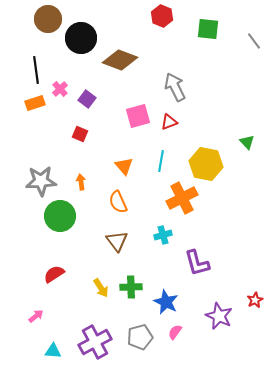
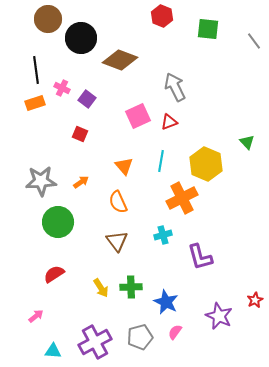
pink cross: moved 2 px right, 1 px up; rotated 21 degrees counterclockwise
pink square: rotated 10 degrees counterclockwise
yellow hexagon: rotated 12 degrees clockwise
orange arrow: rotated 63 degrees clockwise
green circle: moved 2 px left, 6 px down
purple L-shape: moved 3 px right, 6 px up
